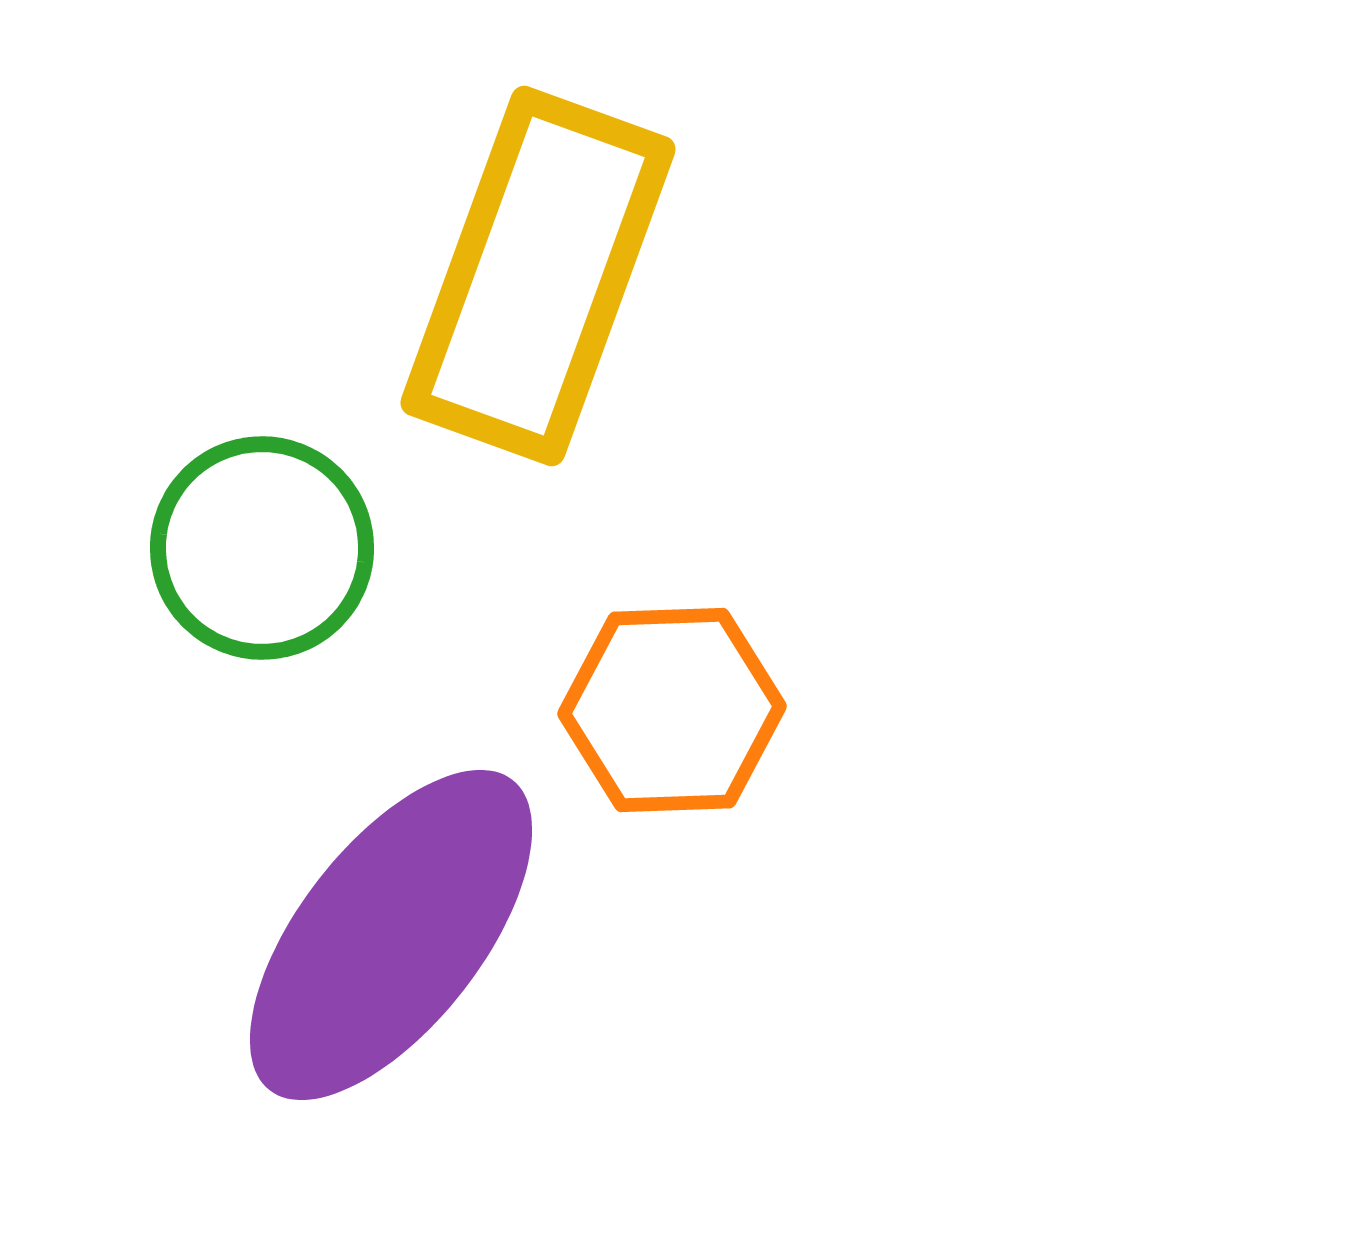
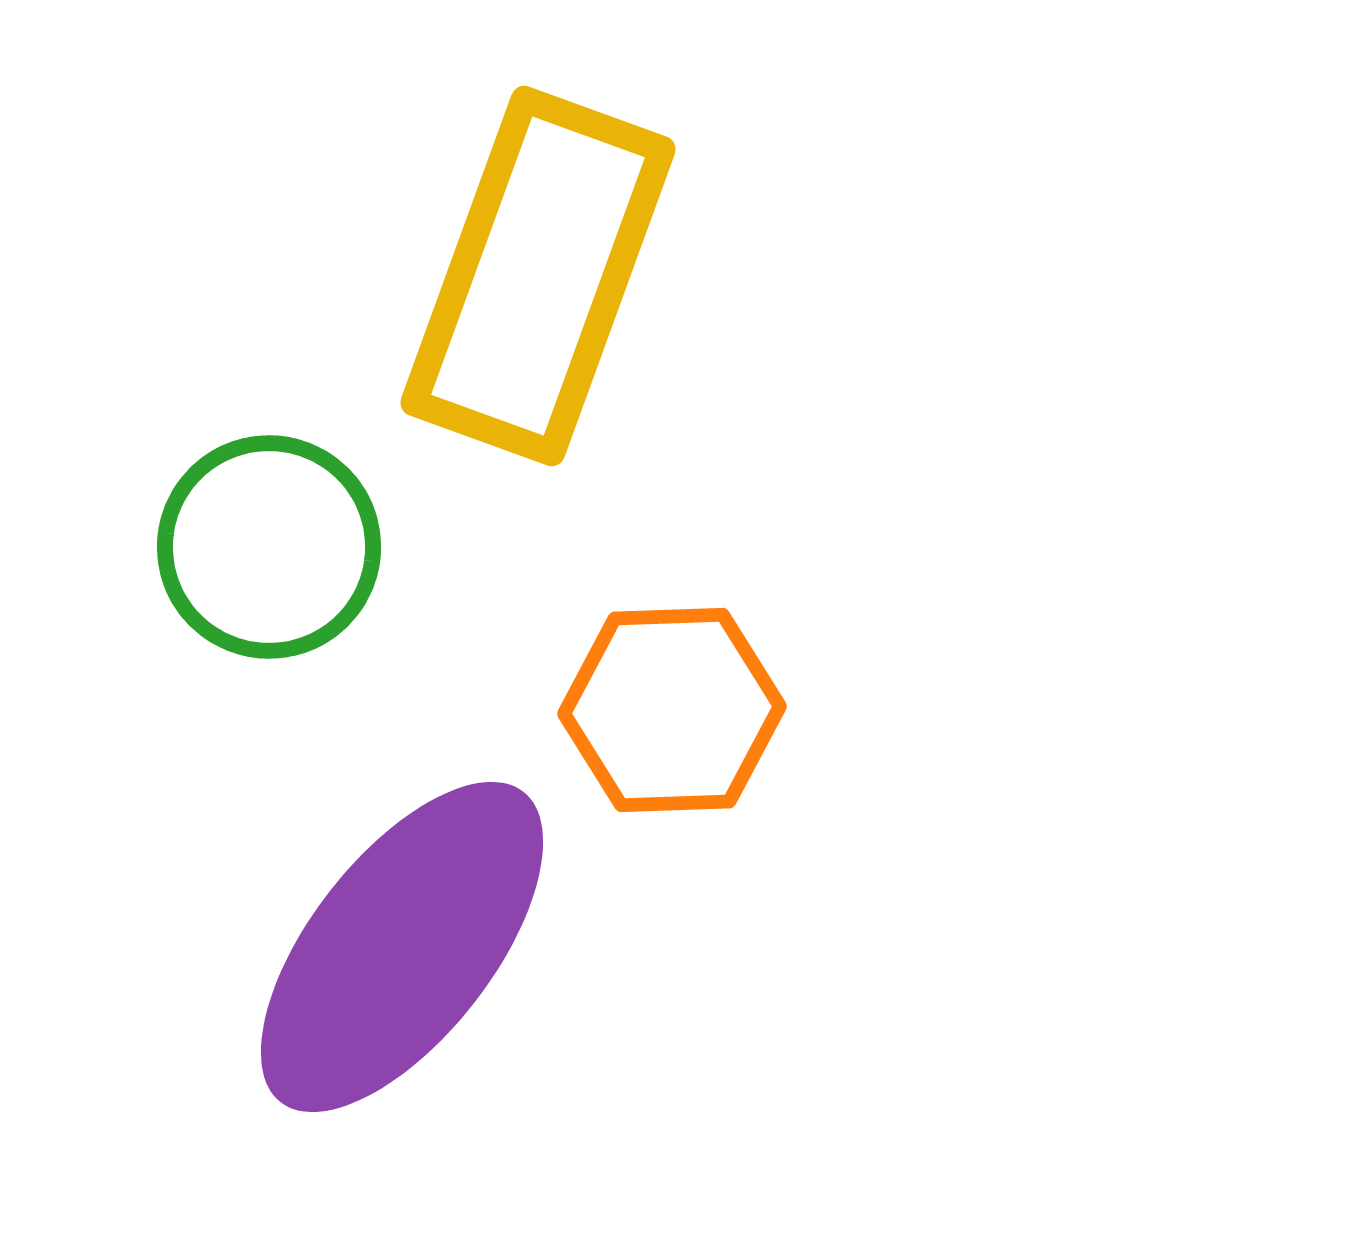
green circle: moved 7 px right, 1 px up
purple ellipse: moved 11 px right, 12 px down
